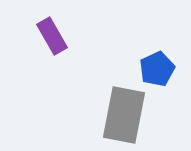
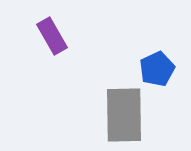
gray rectangle: rotated 12 degrees counterclockwise
